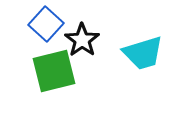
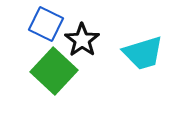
blue square: rotated 16 degrees counterclockwise
green square: rotated 33 degrees counterclockwise
